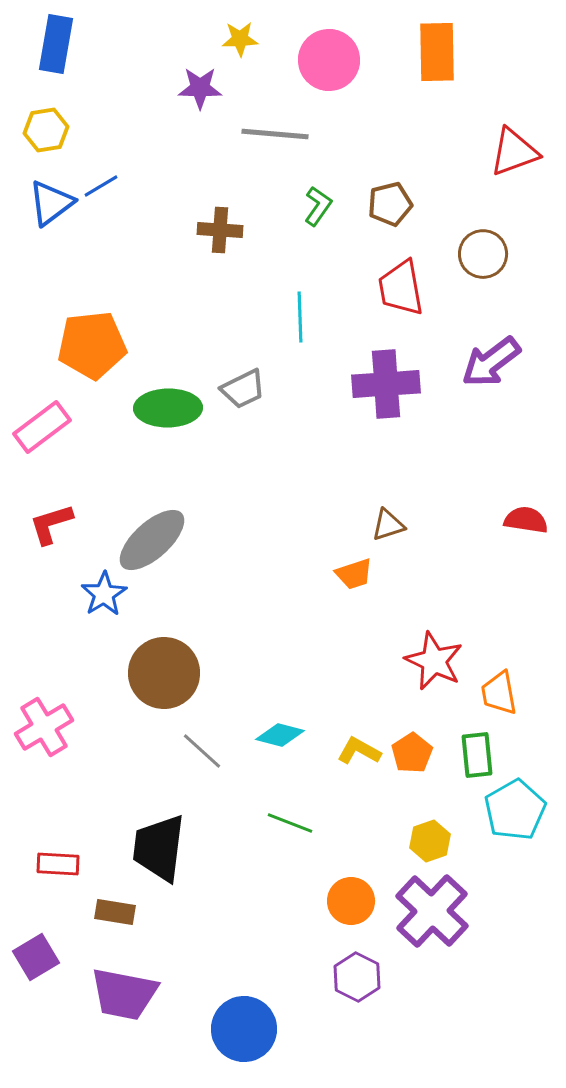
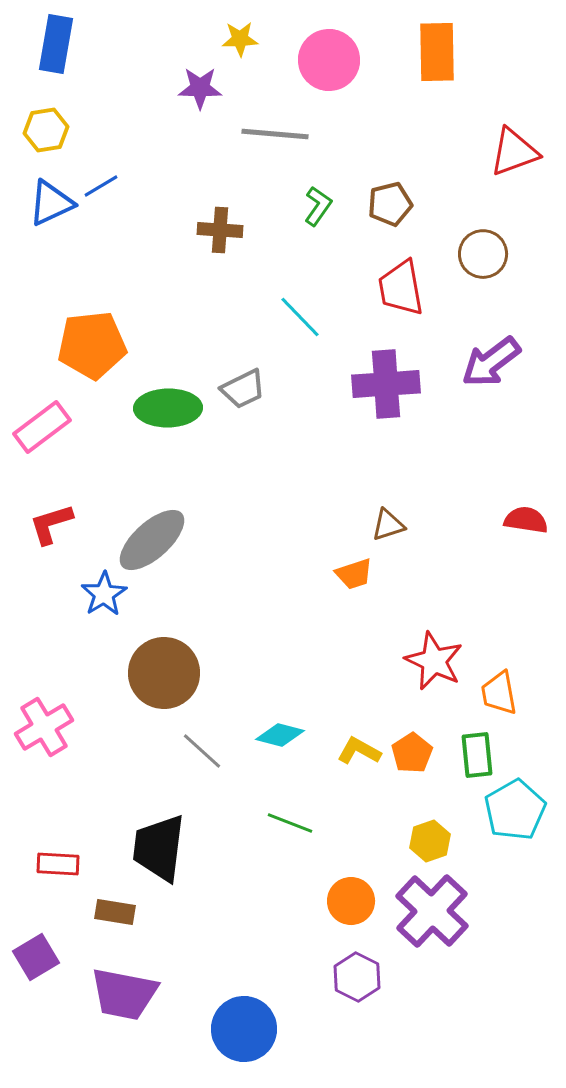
blue triangle at (51, 203): rotated 12 degrees clockwise
cyan line at (300, 317): rotated 42 degrees counterclockwise
